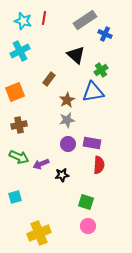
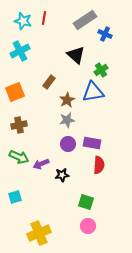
brown rectangle: moved 3 px down
